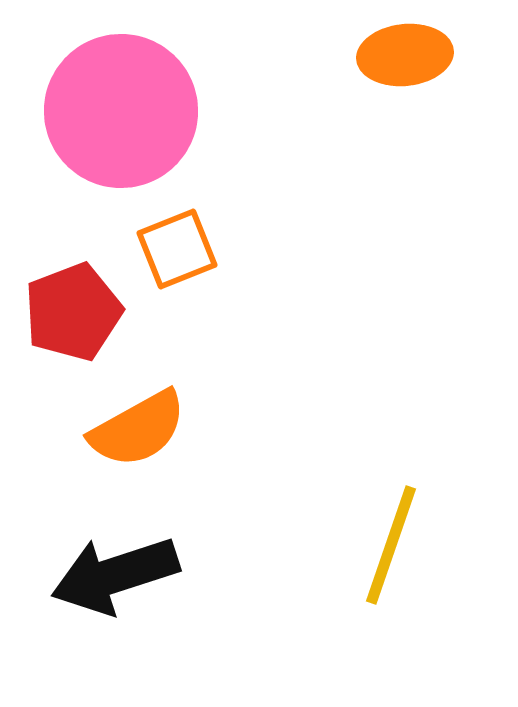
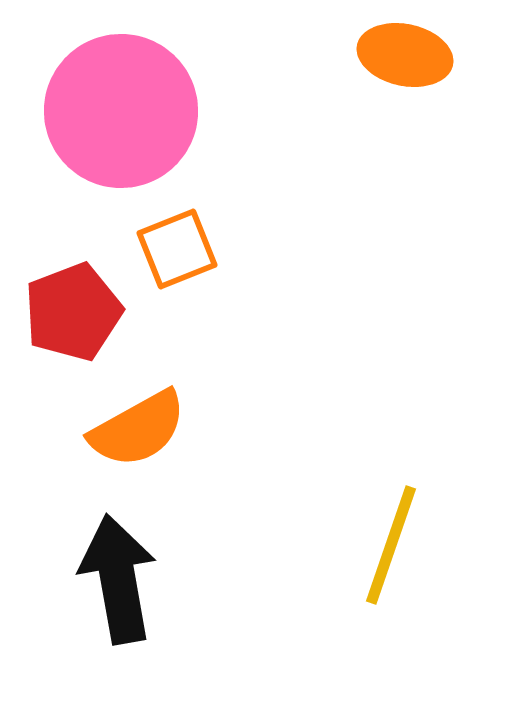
orange ellipse: rotated 18 degrees clockwise
black arrow: moved 3 px right, 4 px down; rotated 98 degrees clockwise
